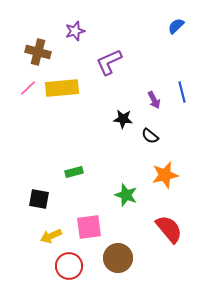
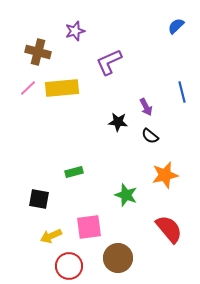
purple arrow: moved 8 px left, 7 px down
black star: moved 5 px left, 3 px down
